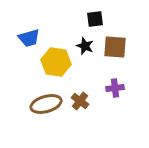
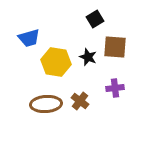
black square: rotated 24 degrees counterclockwise
black star: moved 3 px right, 11 px down
brown ellipse: rotated 12 degrees clockwise
